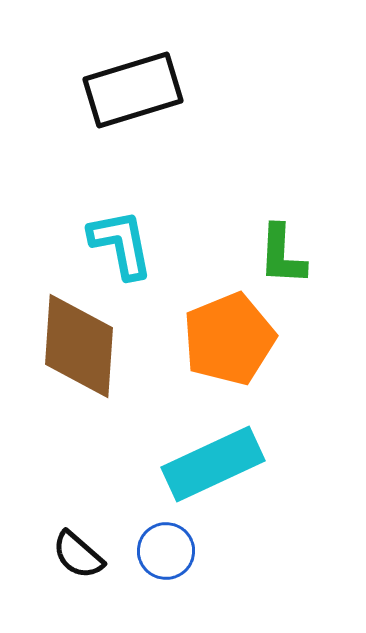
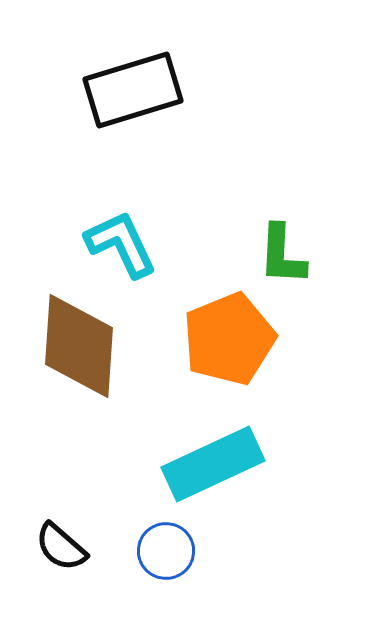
cyan L-shape: rotated 14 degrees counterclockwise
black semicircle: moved 17 px left, 8 px up
